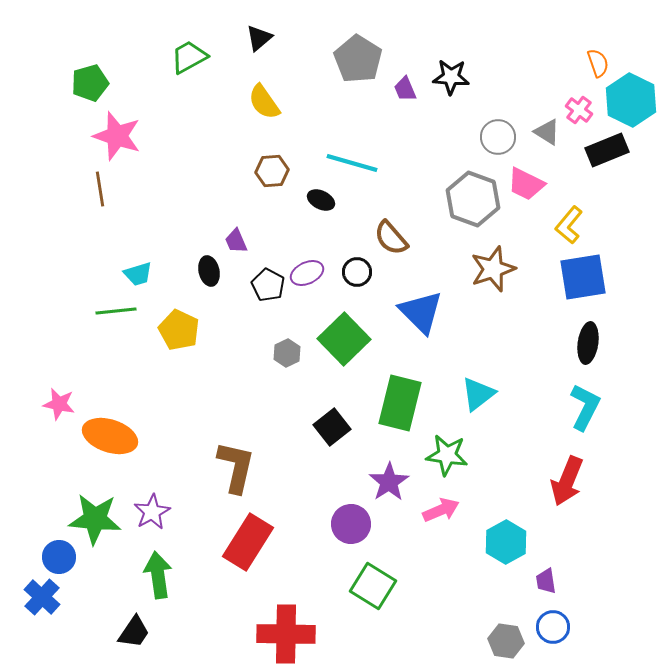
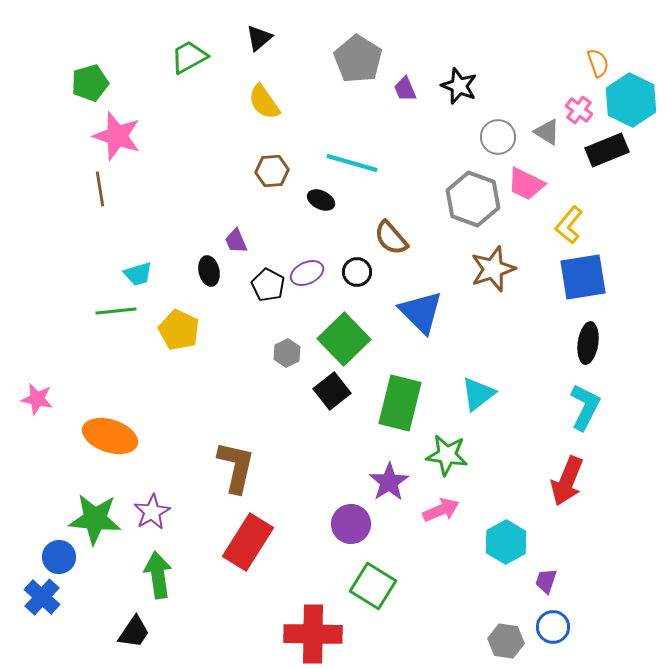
black star at (451, 77): moved 8 px right, 9 px down; rotated 18 degrees clockwise
pink star at (59, 404): moved 22 px left, 5 px up
black square at (332, 427): moved 36 px up
purple trapezoid at (546, 581): rotated 28 degrees clockwise
red cross at (286, 634): moved 27 px right
